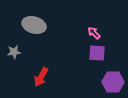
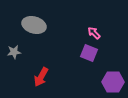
purple square: moved 8 px left; rotated 18 degrees clockwise
